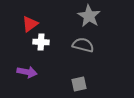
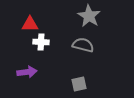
red triangle: rotated 36 degrees clockwise
purple arrow: rotated 18 degrees counterclockwise
